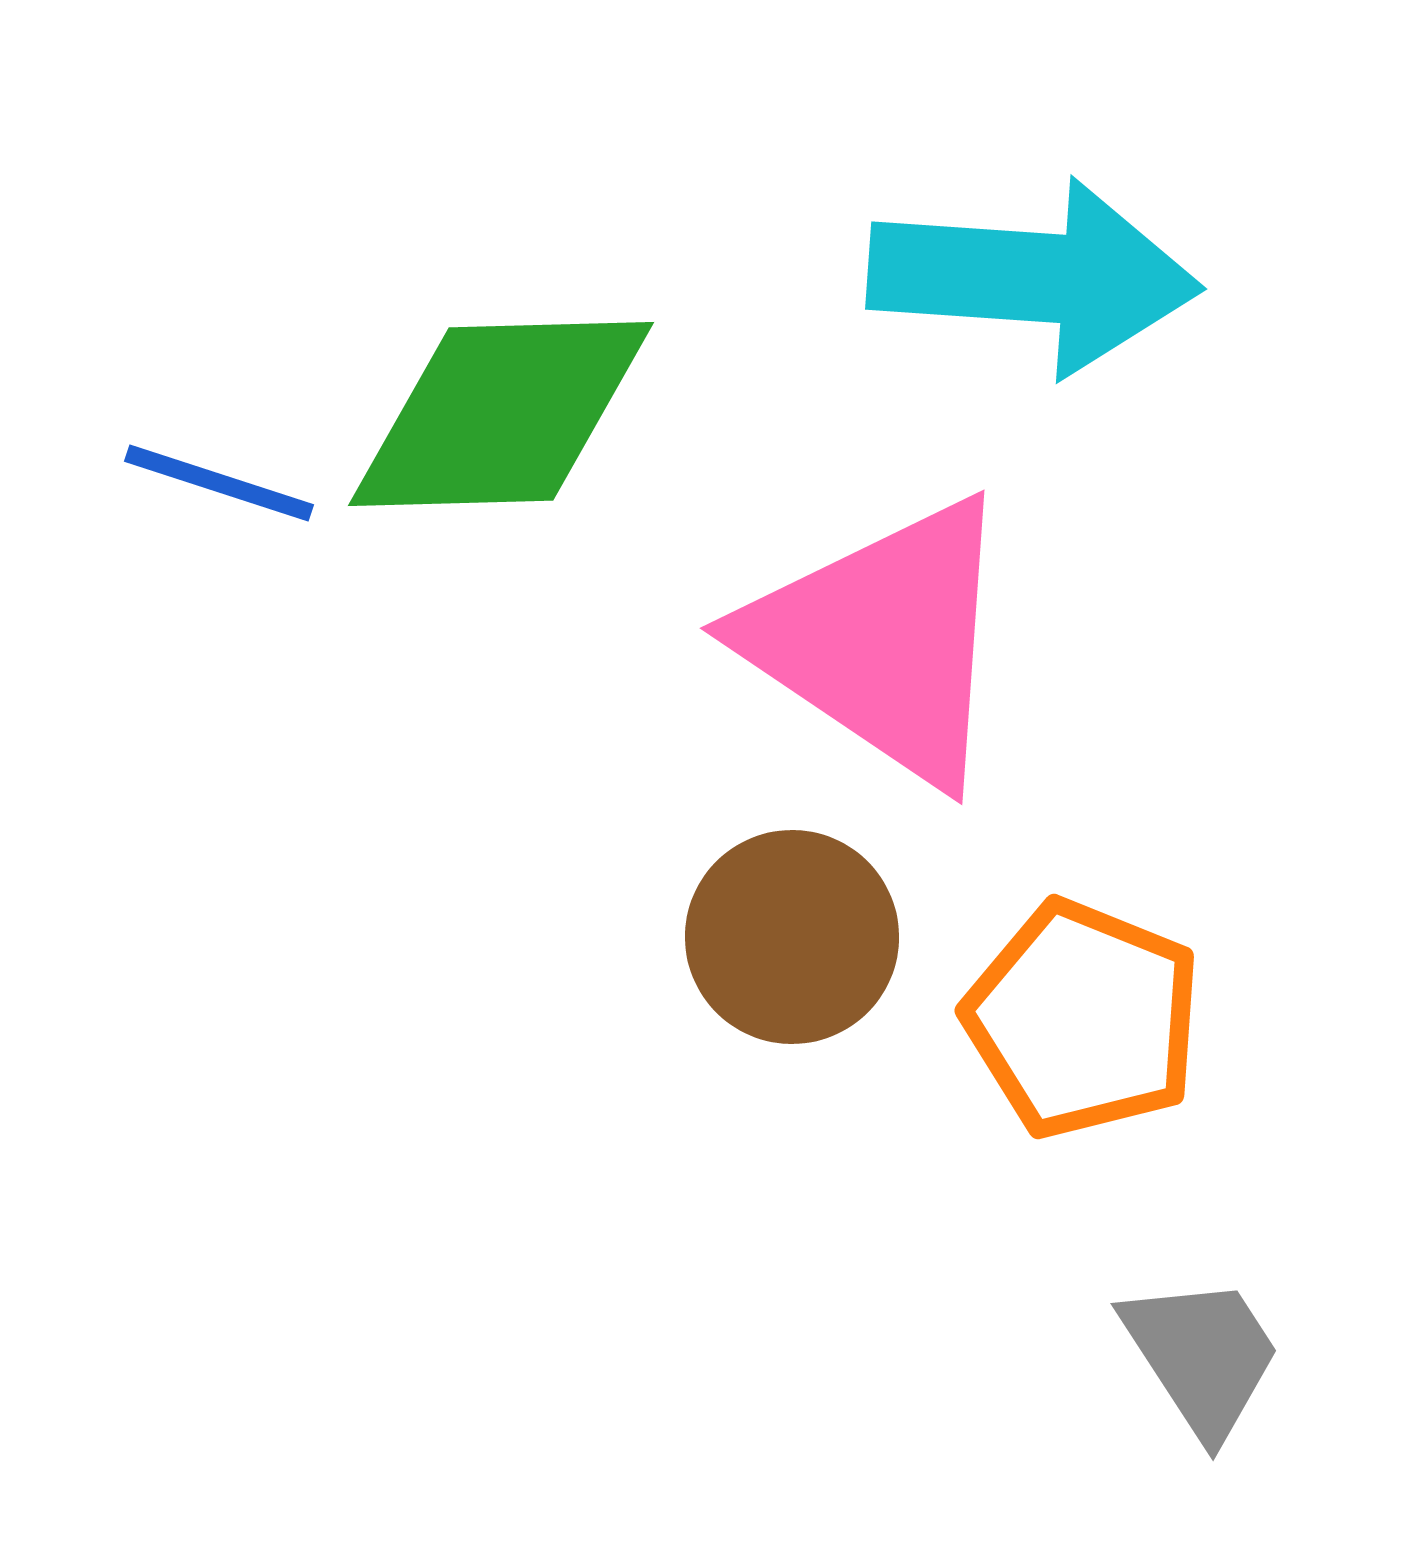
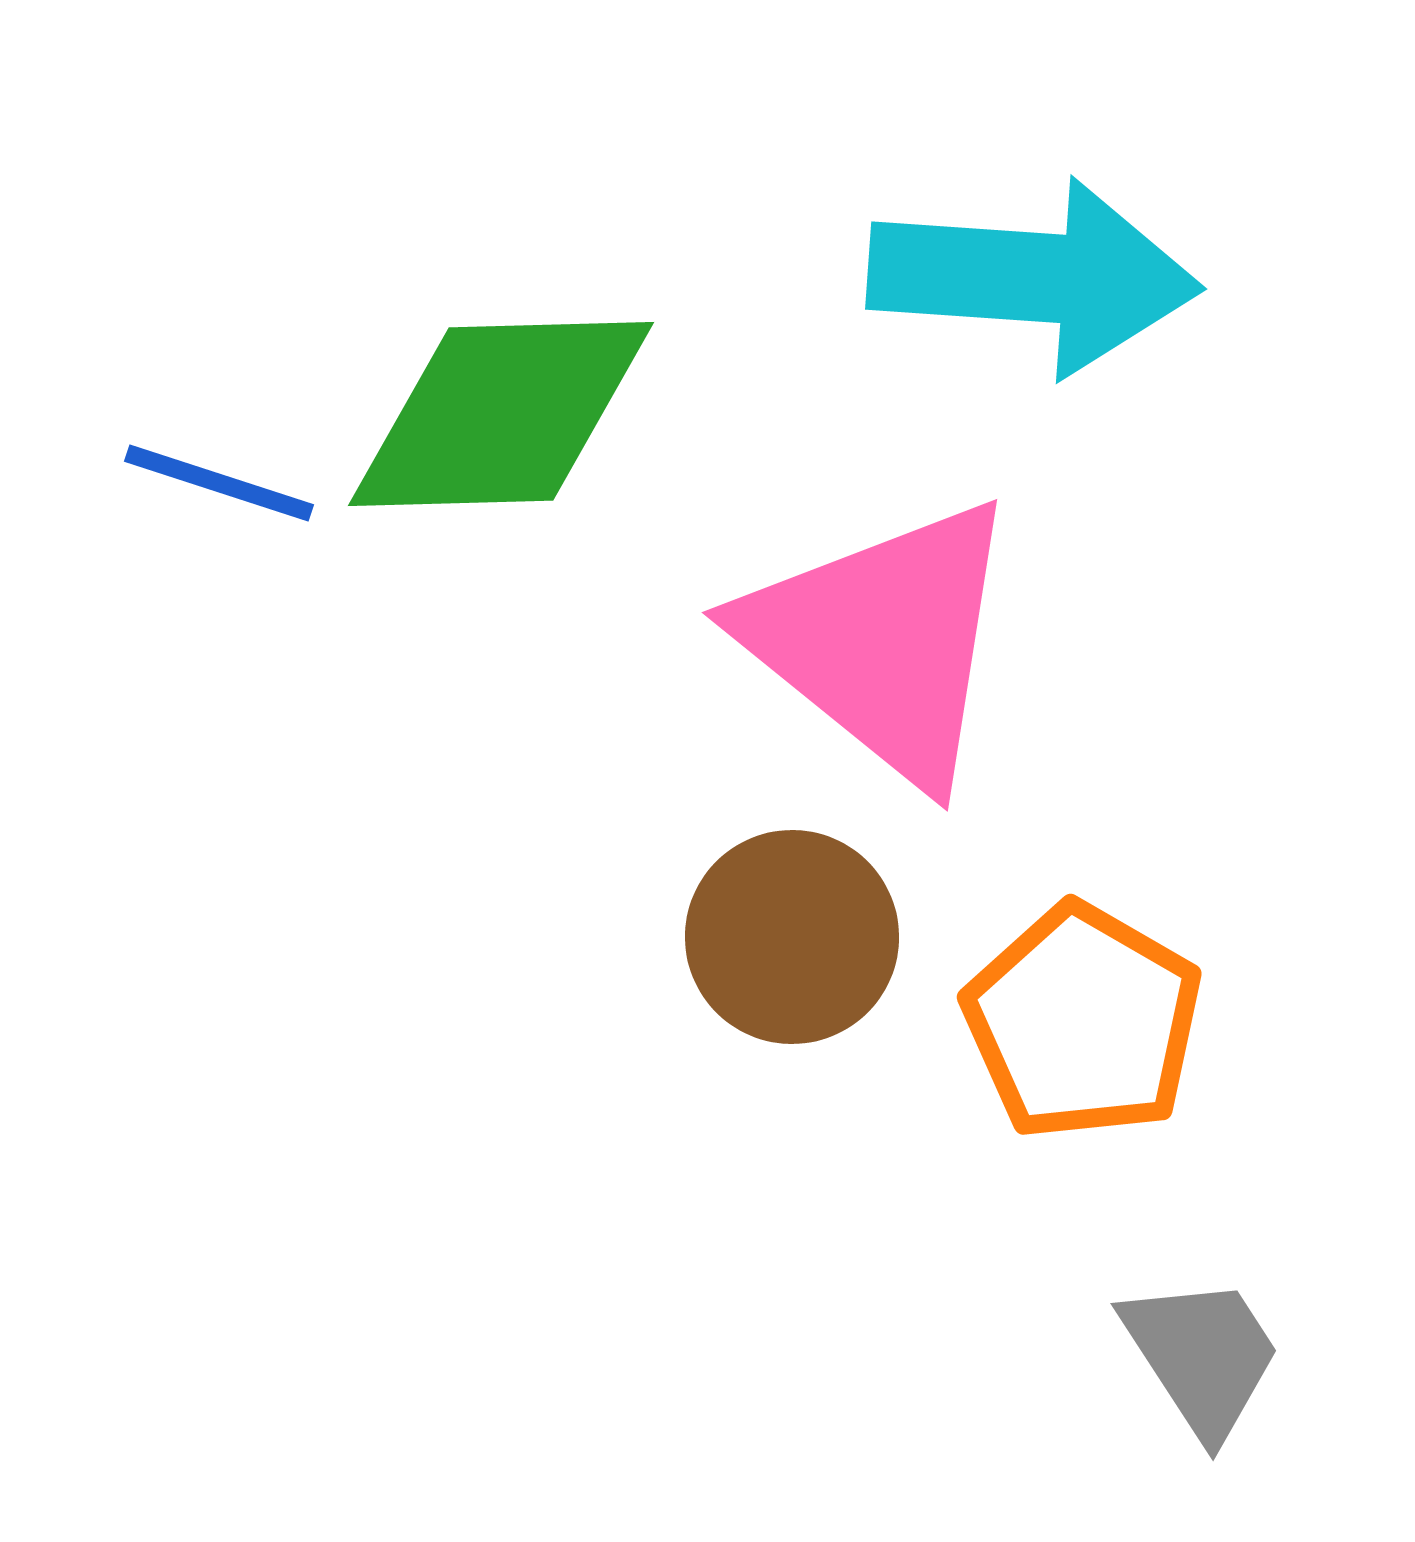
pink triangle: rotated 5 degrees clockwise
orange pentagon: moved 3 px down; rotated 8 degrees clockwise
